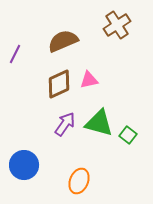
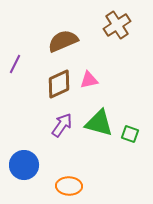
purple line: moved 10 px down
purple arrow: moved 3 px left, 1 px down
green square: moved 2 px right, 1 px up; rotated 18 degrees counterclockwise
orange ellipse: moved 10 px left, 5 px down; rotated 70 degrees clockwise
